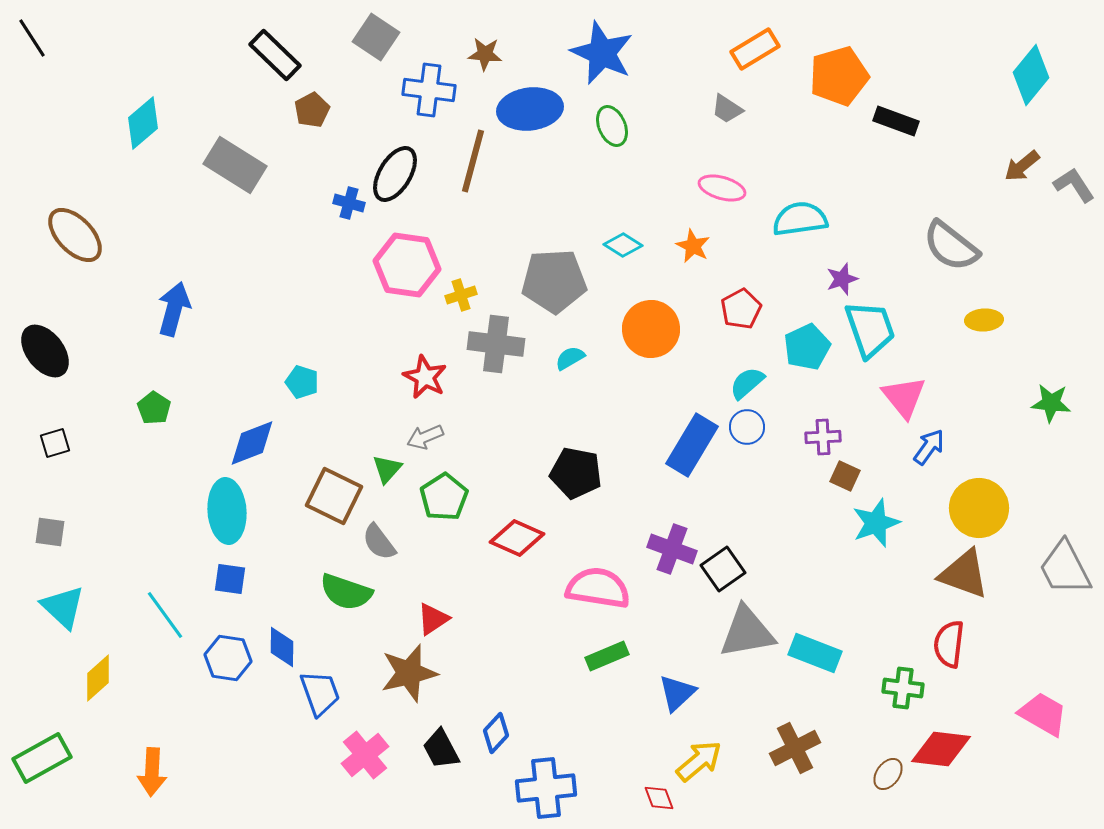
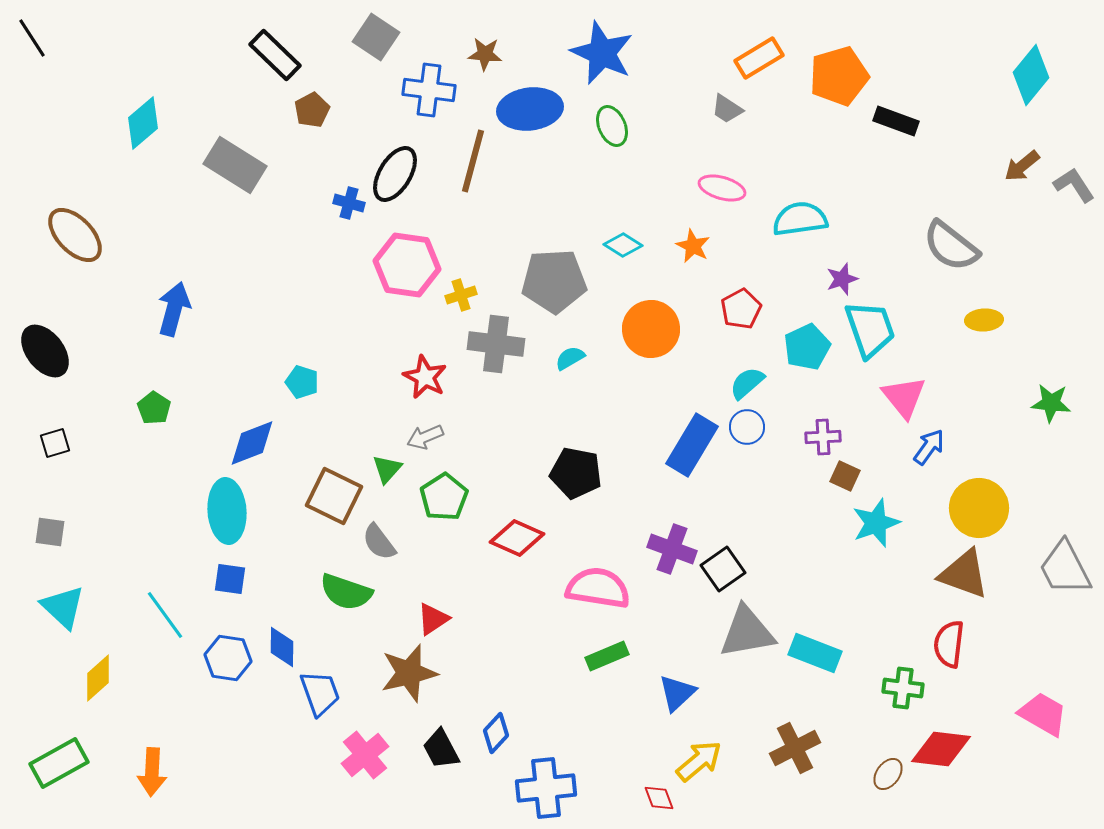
orange rectangle at (755, 49): moved 4 px right, 9 px down
green rectangle at (42, 758): moved 17 px right, 5 px down
